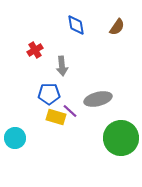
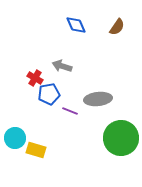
blue diamond: rotated 15 degrees counterclockwise
red cross: moved 28 px down; rotated 28 degrees counterclockwise
gray arrow: rotated 114 degrees clockwise
blue pentagon: rotated 10 degrees counterclockwise
gray ellipse: rotated 8 degrees clockwise
purple line: rotated 21 degrees counterclockwise
yellow rectangle: moved 20 px left, 33 px down
